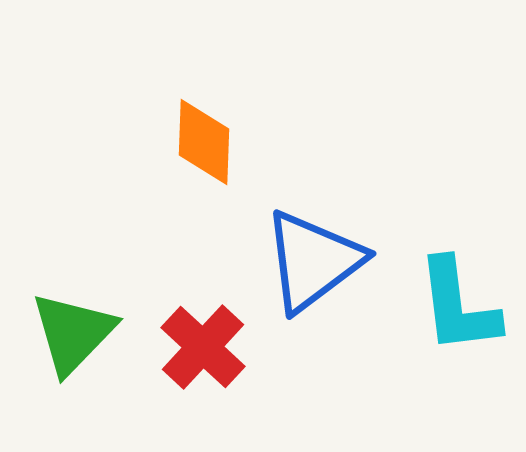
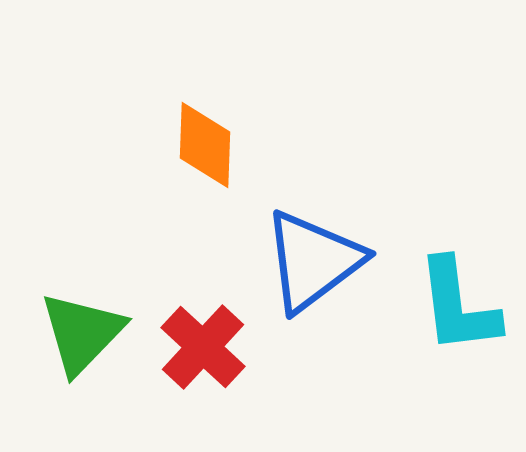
orange diamond: moved 1 px right, 3 px down
green triangle: moved 9 px right
